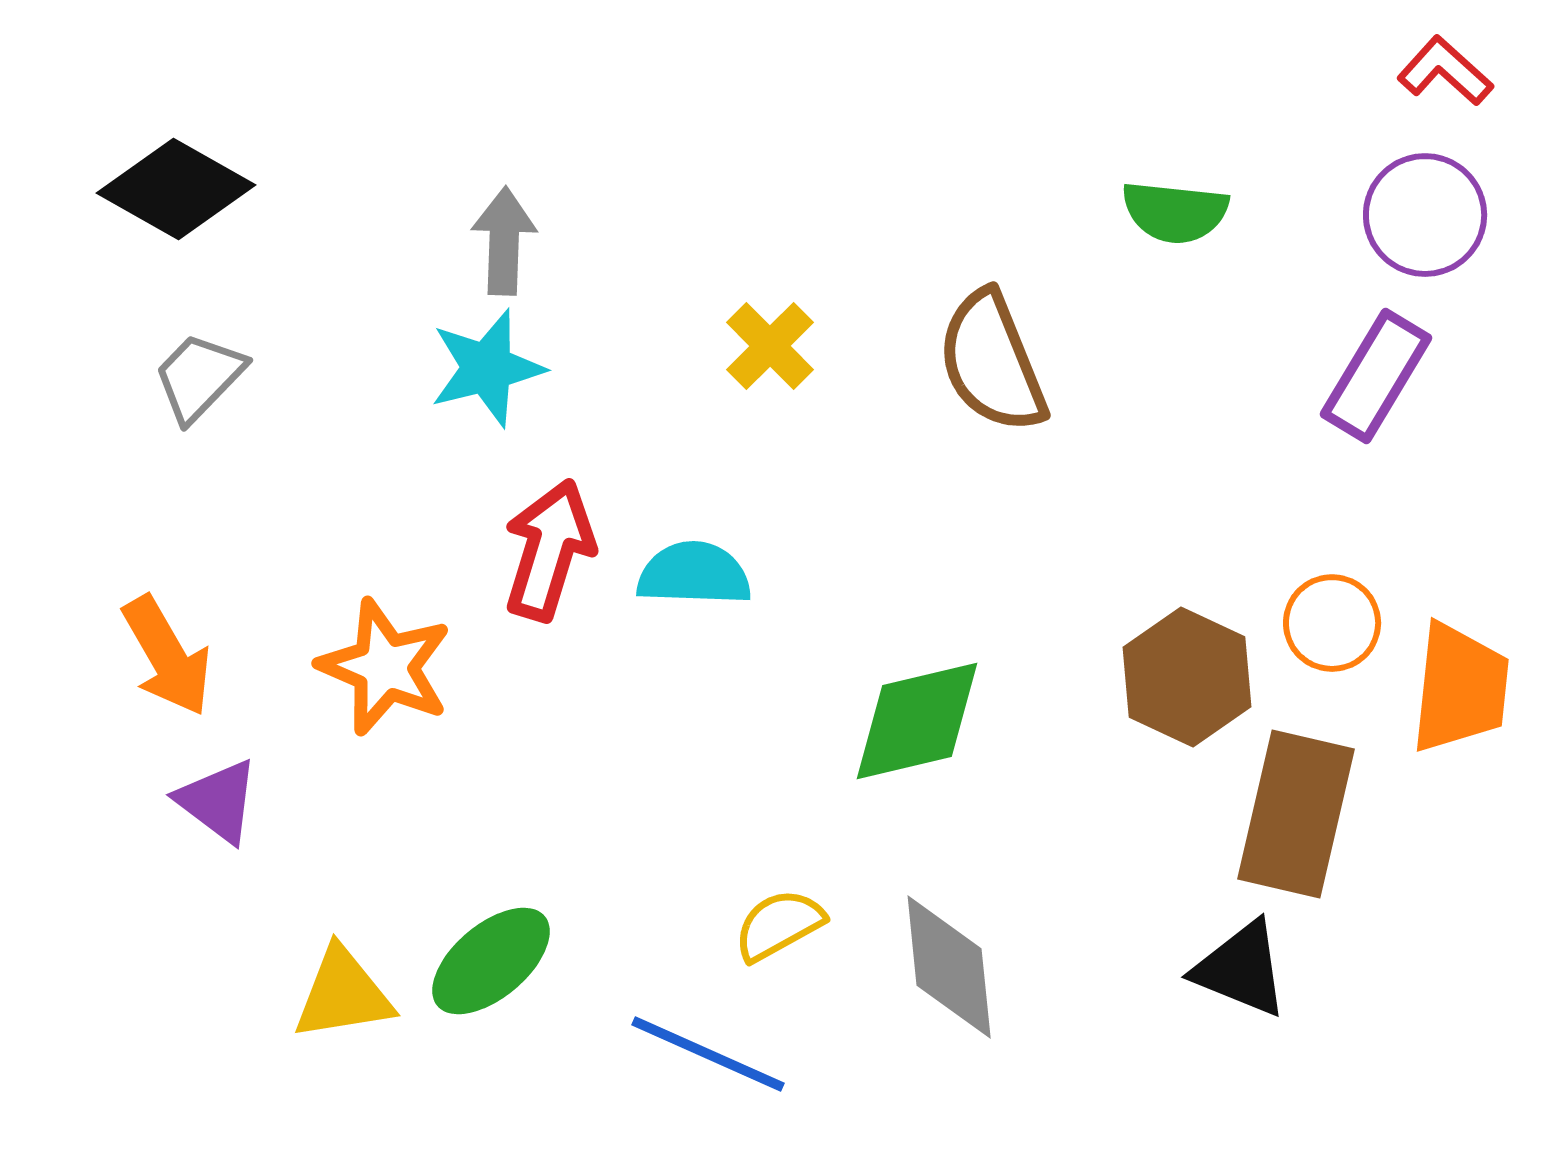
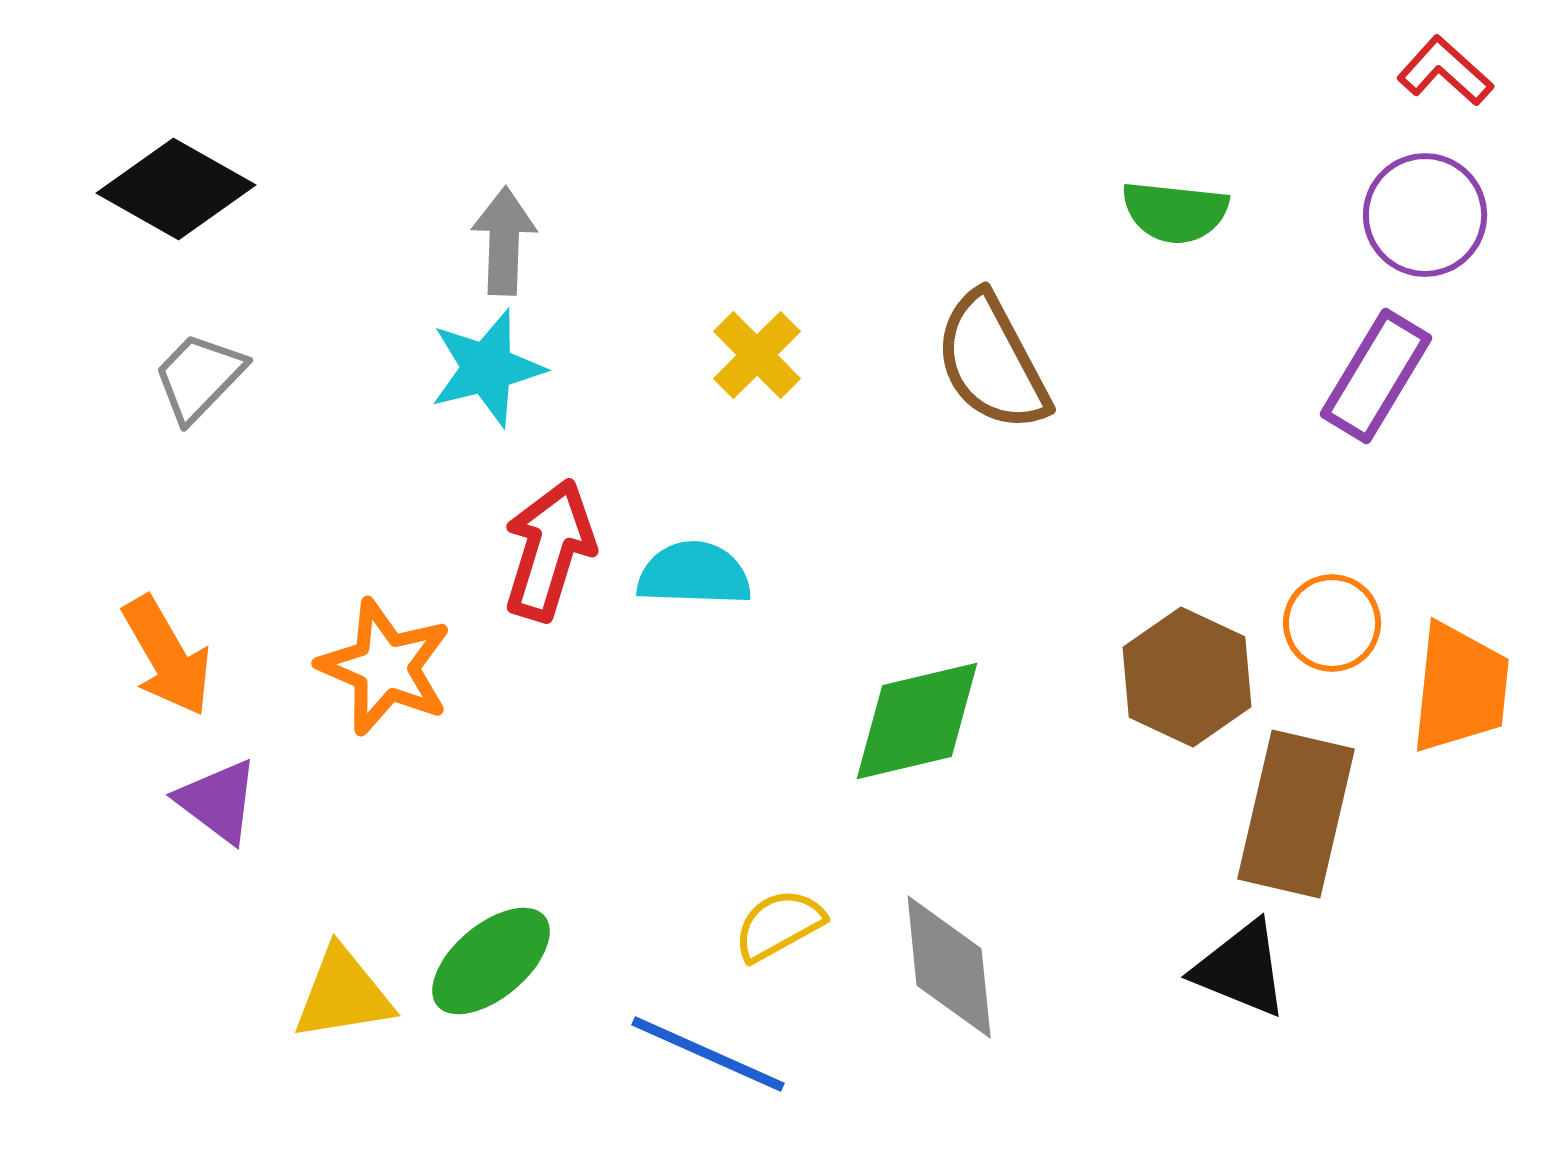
yellow cross: moved 13 px left, 9 px down
brown semicircle: rotated 6 degrees counterclockwise
